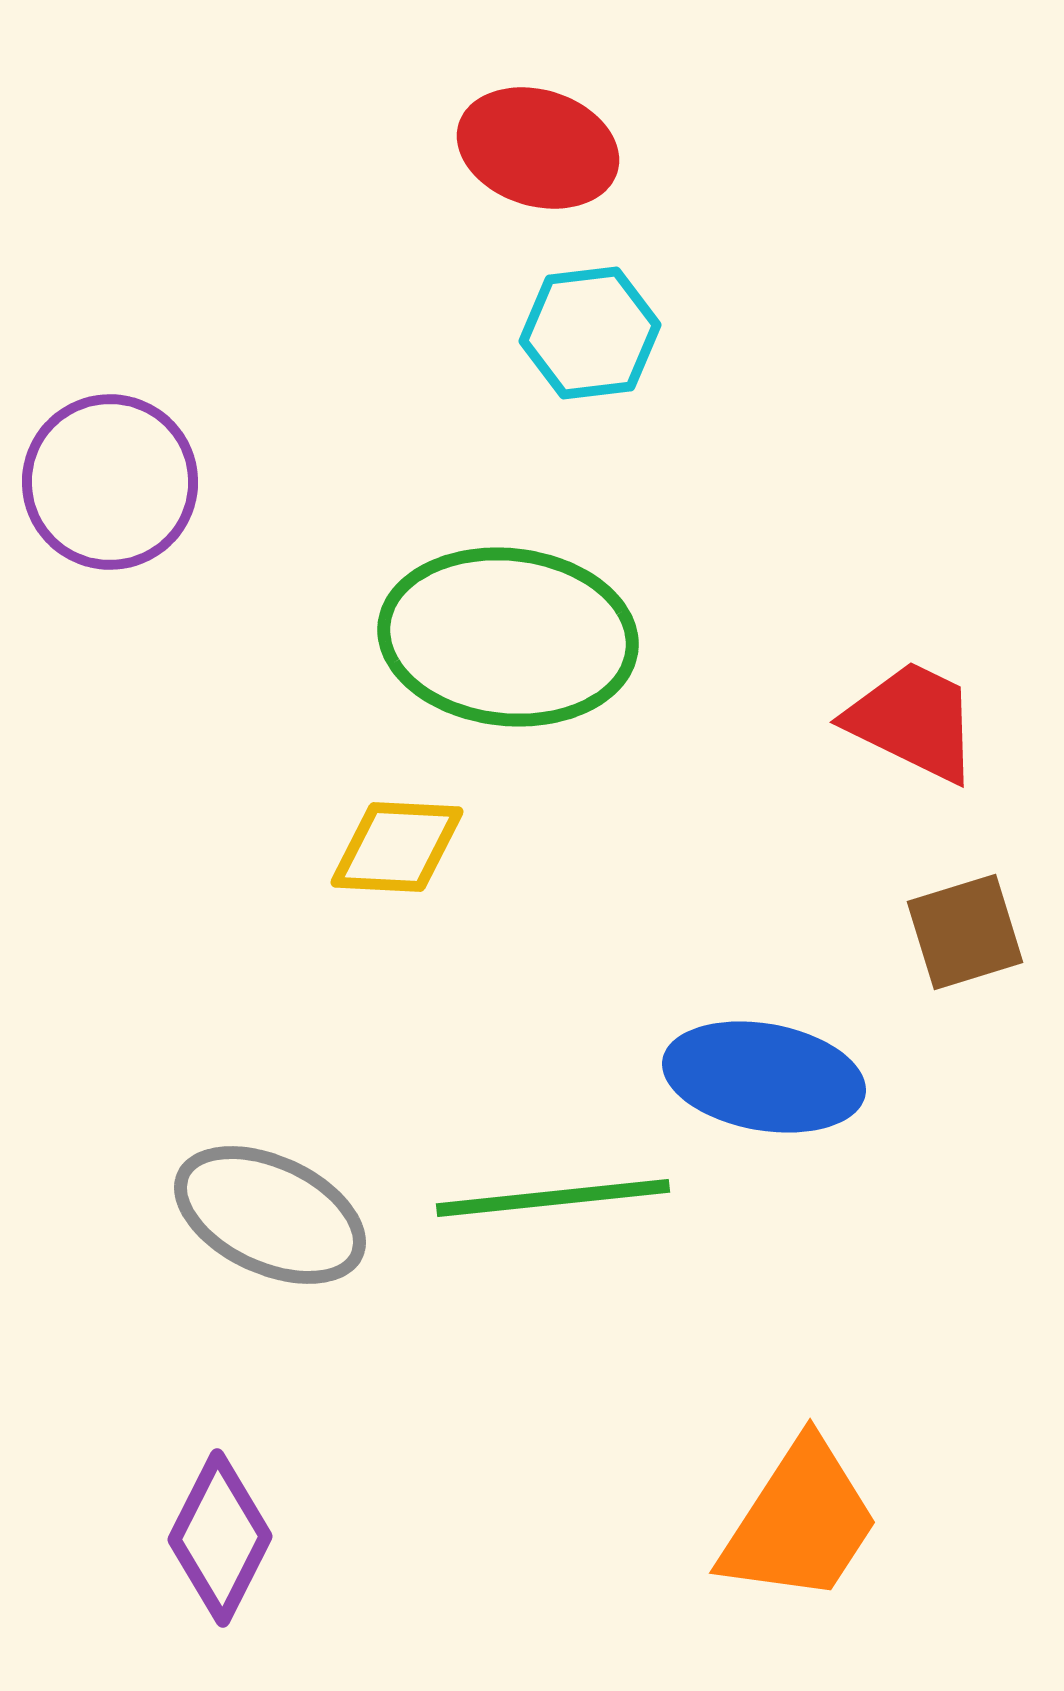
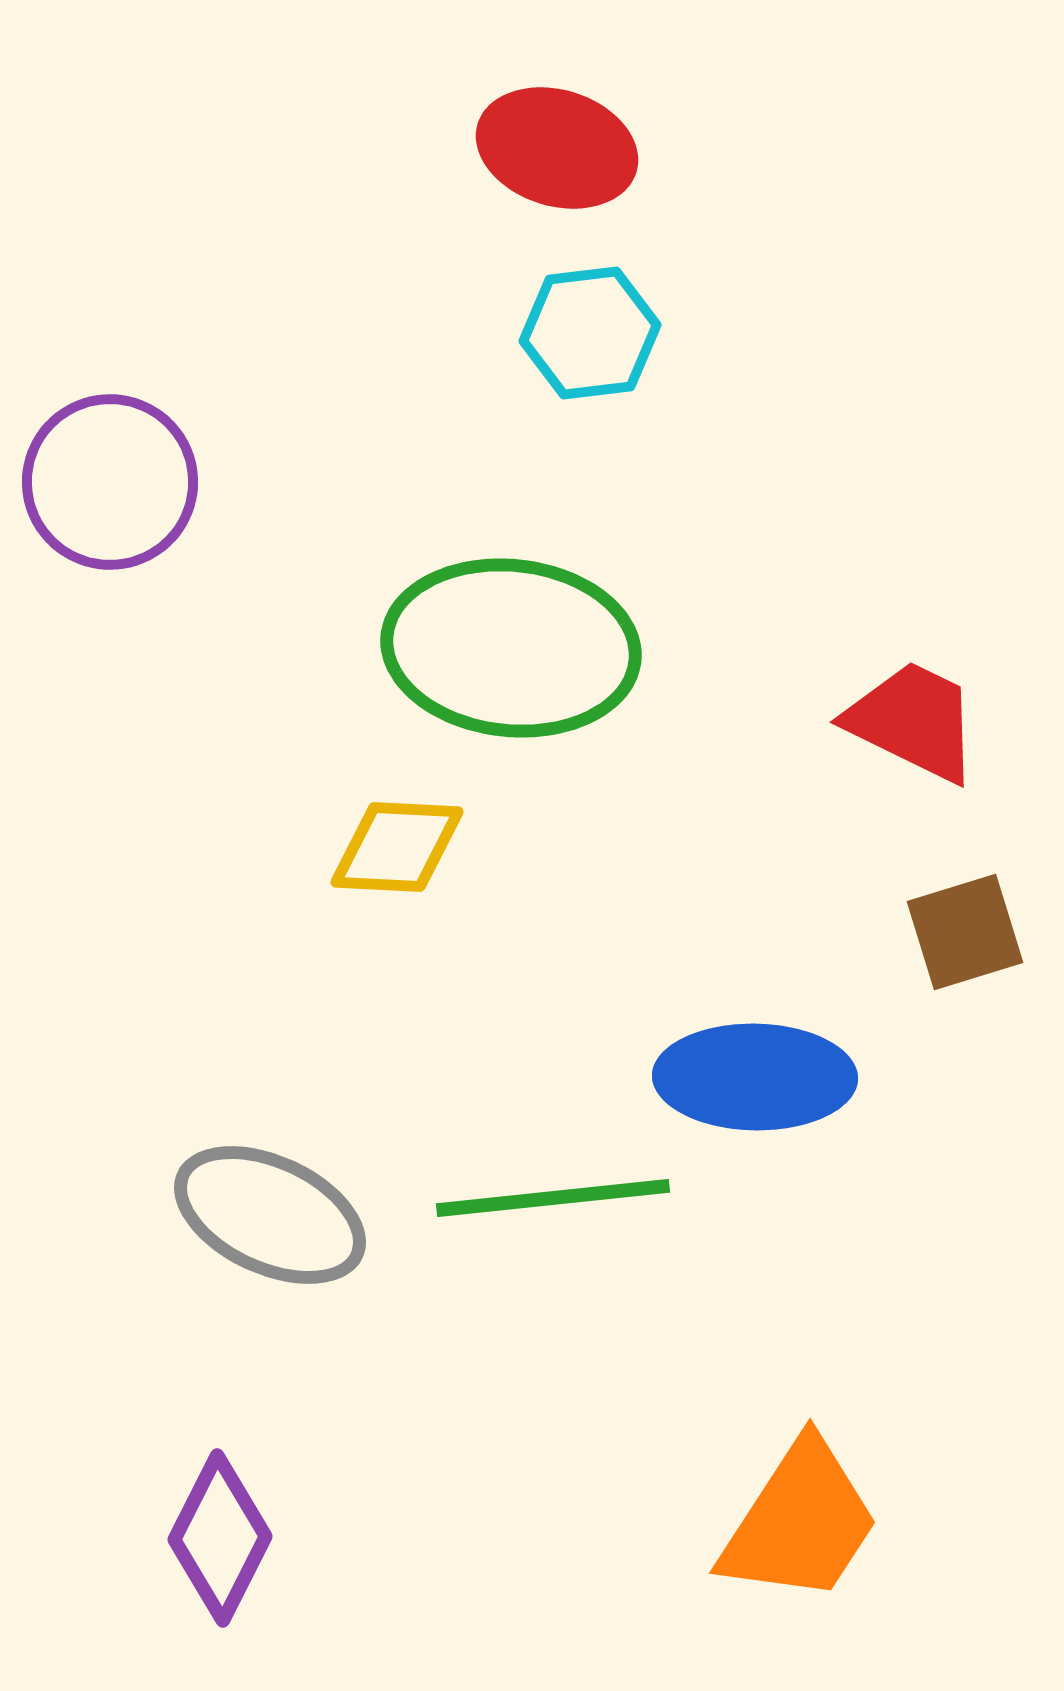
red ellipse: moved 19 px right
green ellipse: moved 3 px right, 11 px down
blue ellipse: moved 9 px left; rotated 9 degrees counterclockwise
